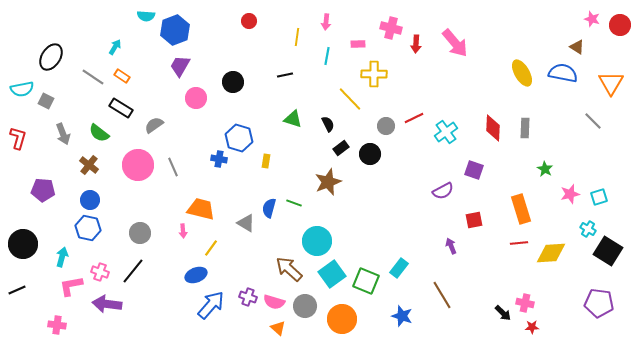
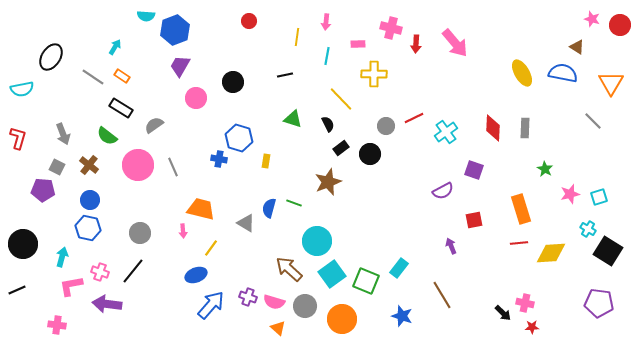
yellow line at (350, 99): moved 9 px left
gray square at (46, 101): moved 11 px right, 66 px down
green semicircle at (99, 133): moved 8 px right, 3 px down
